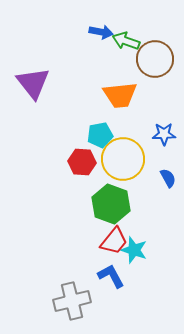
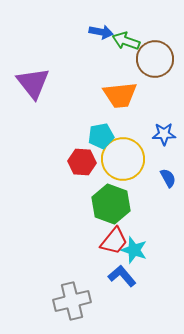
cyan pentagon: moved 1 px right, 1 px down
blue L-shape: moved 11 px right; rotated 12 degrees counterclockwise
